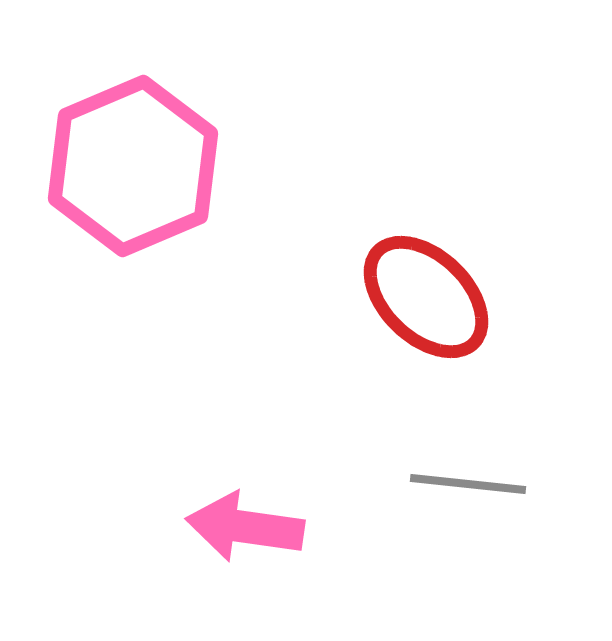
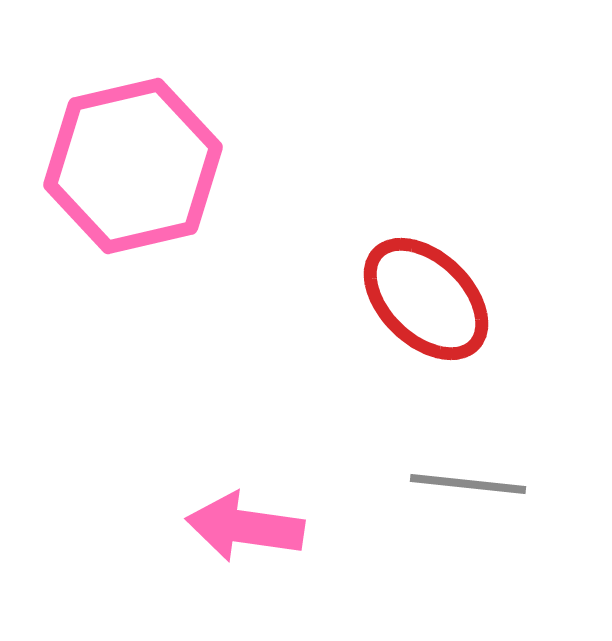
pink hexagon: rotated 10 degrees clockwise
red ellipse: moved 2 px down
